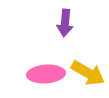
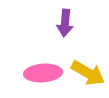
pink ellipse: moved 3 px left, 1 px up
